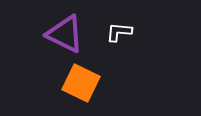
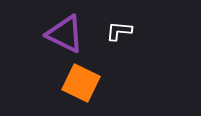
white L-shape: moved 1 px up
